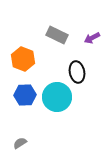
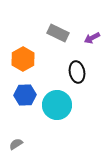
gray rectangle: moved 1 px right, 2 px up
orange hexagon: rotated 10 degrees clockwise
cyan circle: moved 8 px down
gray semicircle: moved 4 px left, 1 px down
